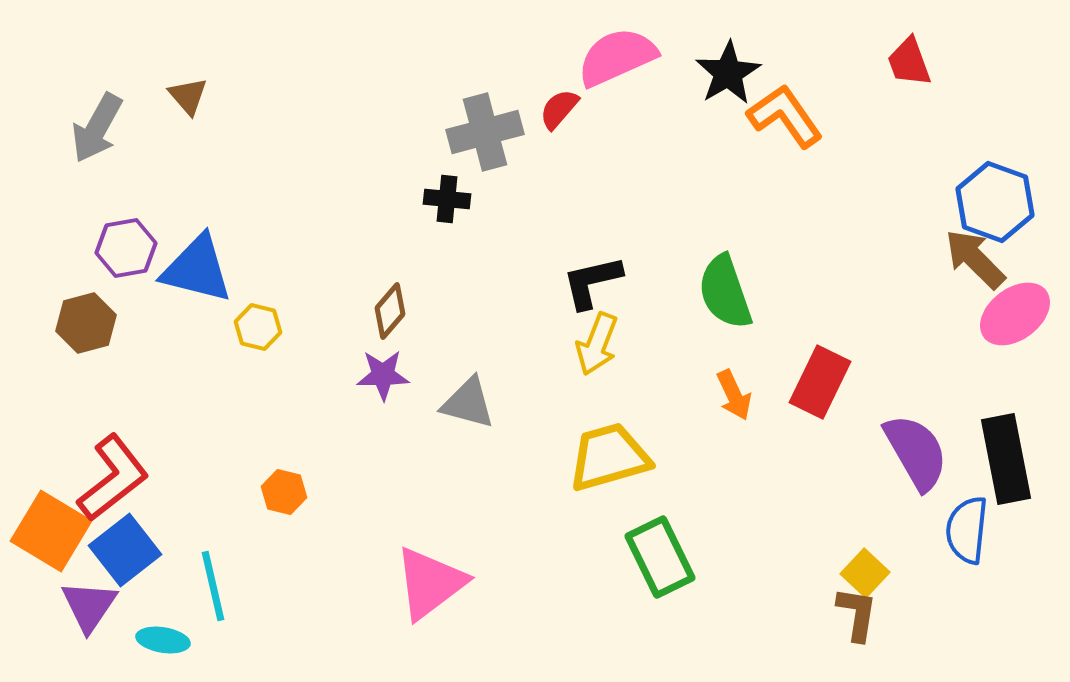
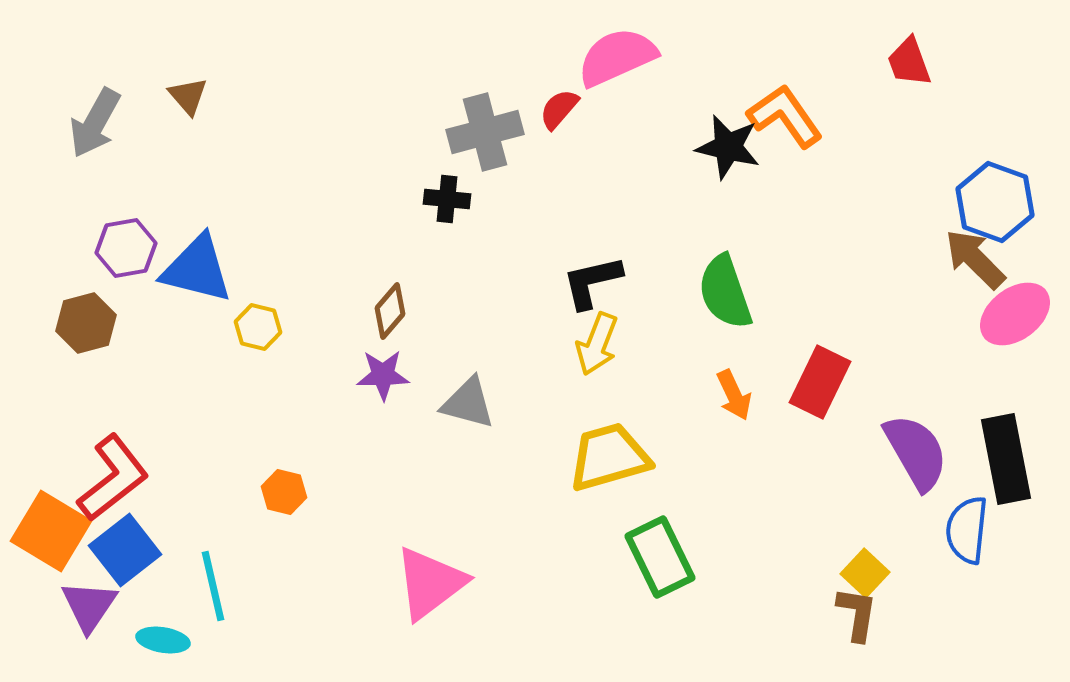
black star: moved 74 px down; rotated 28 degrees counterclockwise
gray arrow: moved 2 px left, 5 px up
